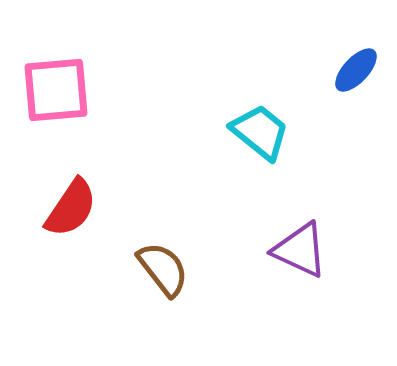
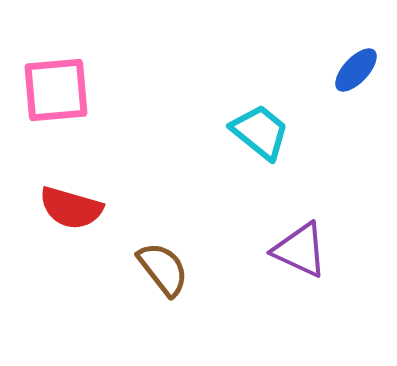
red semicircle: rotated 72 degrees clockwise
